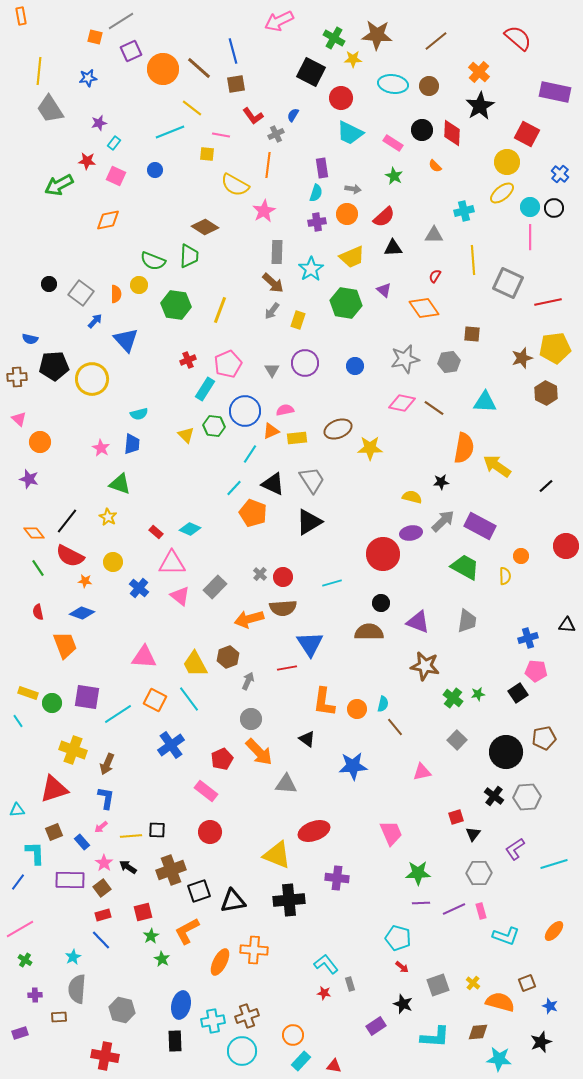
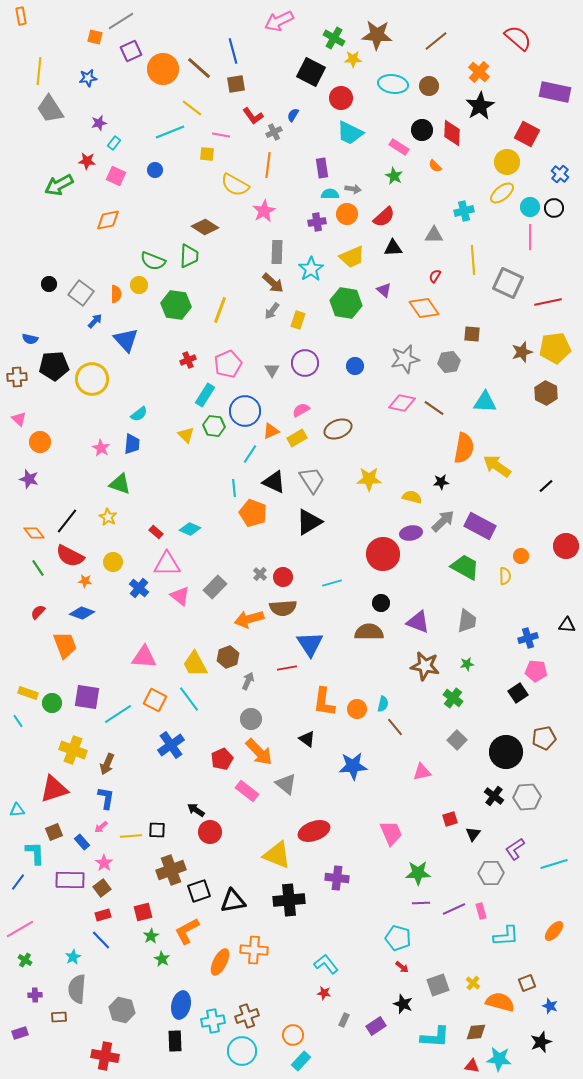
gray cross at (276, 134): moved 2 px left, 2 px up
pink rectangle at (393, 143): moved 6 px right, 4 px down
cyan semicircle at (316, 193): moved 14 px right, 1 px down; rotated 108 degrees counterclockwise
brown star at (522, 358): moved 6 px up
cyan rectangle at (205, 389): moved 6 px down
pink semicircle at (285, 410): moved 16 px right; rotated 18 degrees counterclockwise
cyan semicircle at (139, 414): rotated 24 degrees counterclockwise
yellow rectangle at (297, 438): rotated 24 degrees counterclockwise
yellow star at (370, 448): moved 1 px left, 31 px down
black triangle at (273, 484): moved 1 px right, 2 px up
cyan line at (234, 488): rotated 48 degrees counterclockwise
pink triangle at (172, 563): moved 5 px left, 1 px down
red semicircle at (38, 612): rotated 56 degrees clockwise
green star at (478, 694): moved 11 px left, 30 px up
gray triangle at (286, 784): rotated 35 degrees clockwise
pink rectangle at (206, 791): moved 41 px right
red square at (456, 817): moved 6 px left, 2 px down
black arrow at (128, 867): moved 68 px right, 57 px up
gray hexagon at (479, 873): moved 12 px right
cyan L-shape at (506, 936): rotated 24 degrees counterclockwise
gray rectangle at (350, 984): moved 6 px left, 36 px down; rotated 40 degrees clockwise
brown diamond at (478, 1032): moved 2 px left
red triangle at (334, 1066): moved 138 px right
